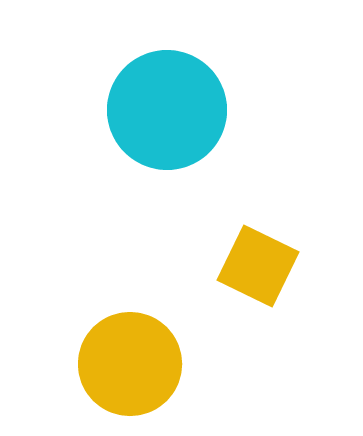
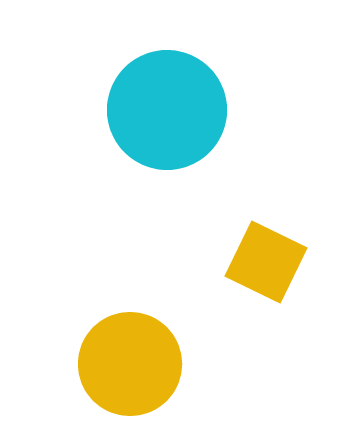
yellow square: moved 8 px right, 4 px up
